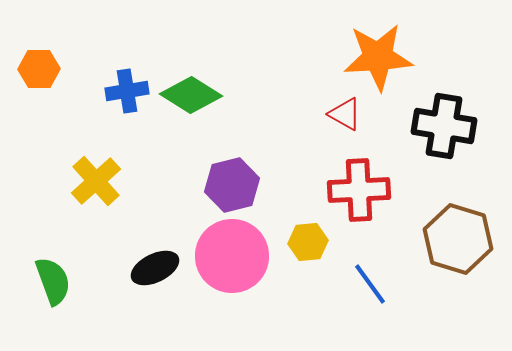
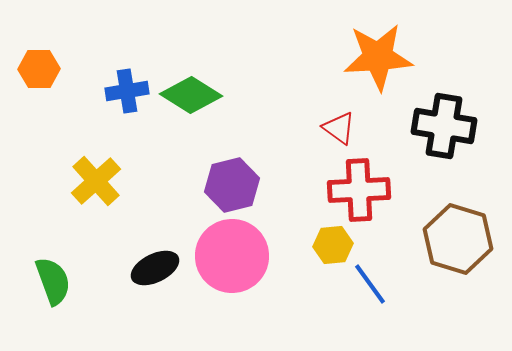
red triangle: moved 6 px left, 14 px down; rotated 6 degrees clockwise
yellow hexagon: moved 25 px right, 3 px down
